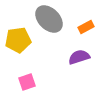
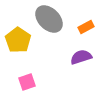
yellow pentagon: rotated 30 degrees counterclockwise
purple semicircle: moved 2 px right
